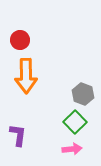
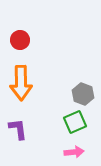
orange arrow: moved 5 px left, 7 px down
green square: rotated 20 degrees clockwise
purple L-shape: moved 6 px up; rotated 15 degrees counterclockwise
pink arrow: moved 2 px right, 3 px down
